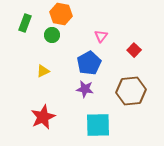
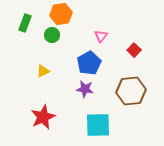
orange hexagon: rotated 20 degrees counterclockwise
